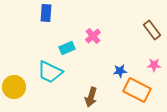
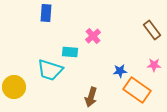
cyan rectangle: moved 3 px right, 4 px down; rotated 28 degrees clockwise
cyan trapezoid: moved 2 px up; rotated 8 degrees counterclockwise
orange rectangle: rotated 8 degrees clockwise
